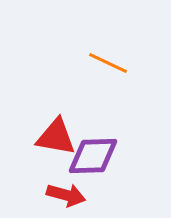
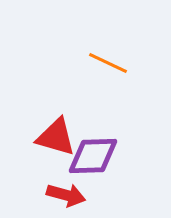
red triangle: rotated 6 degrees clockwise
